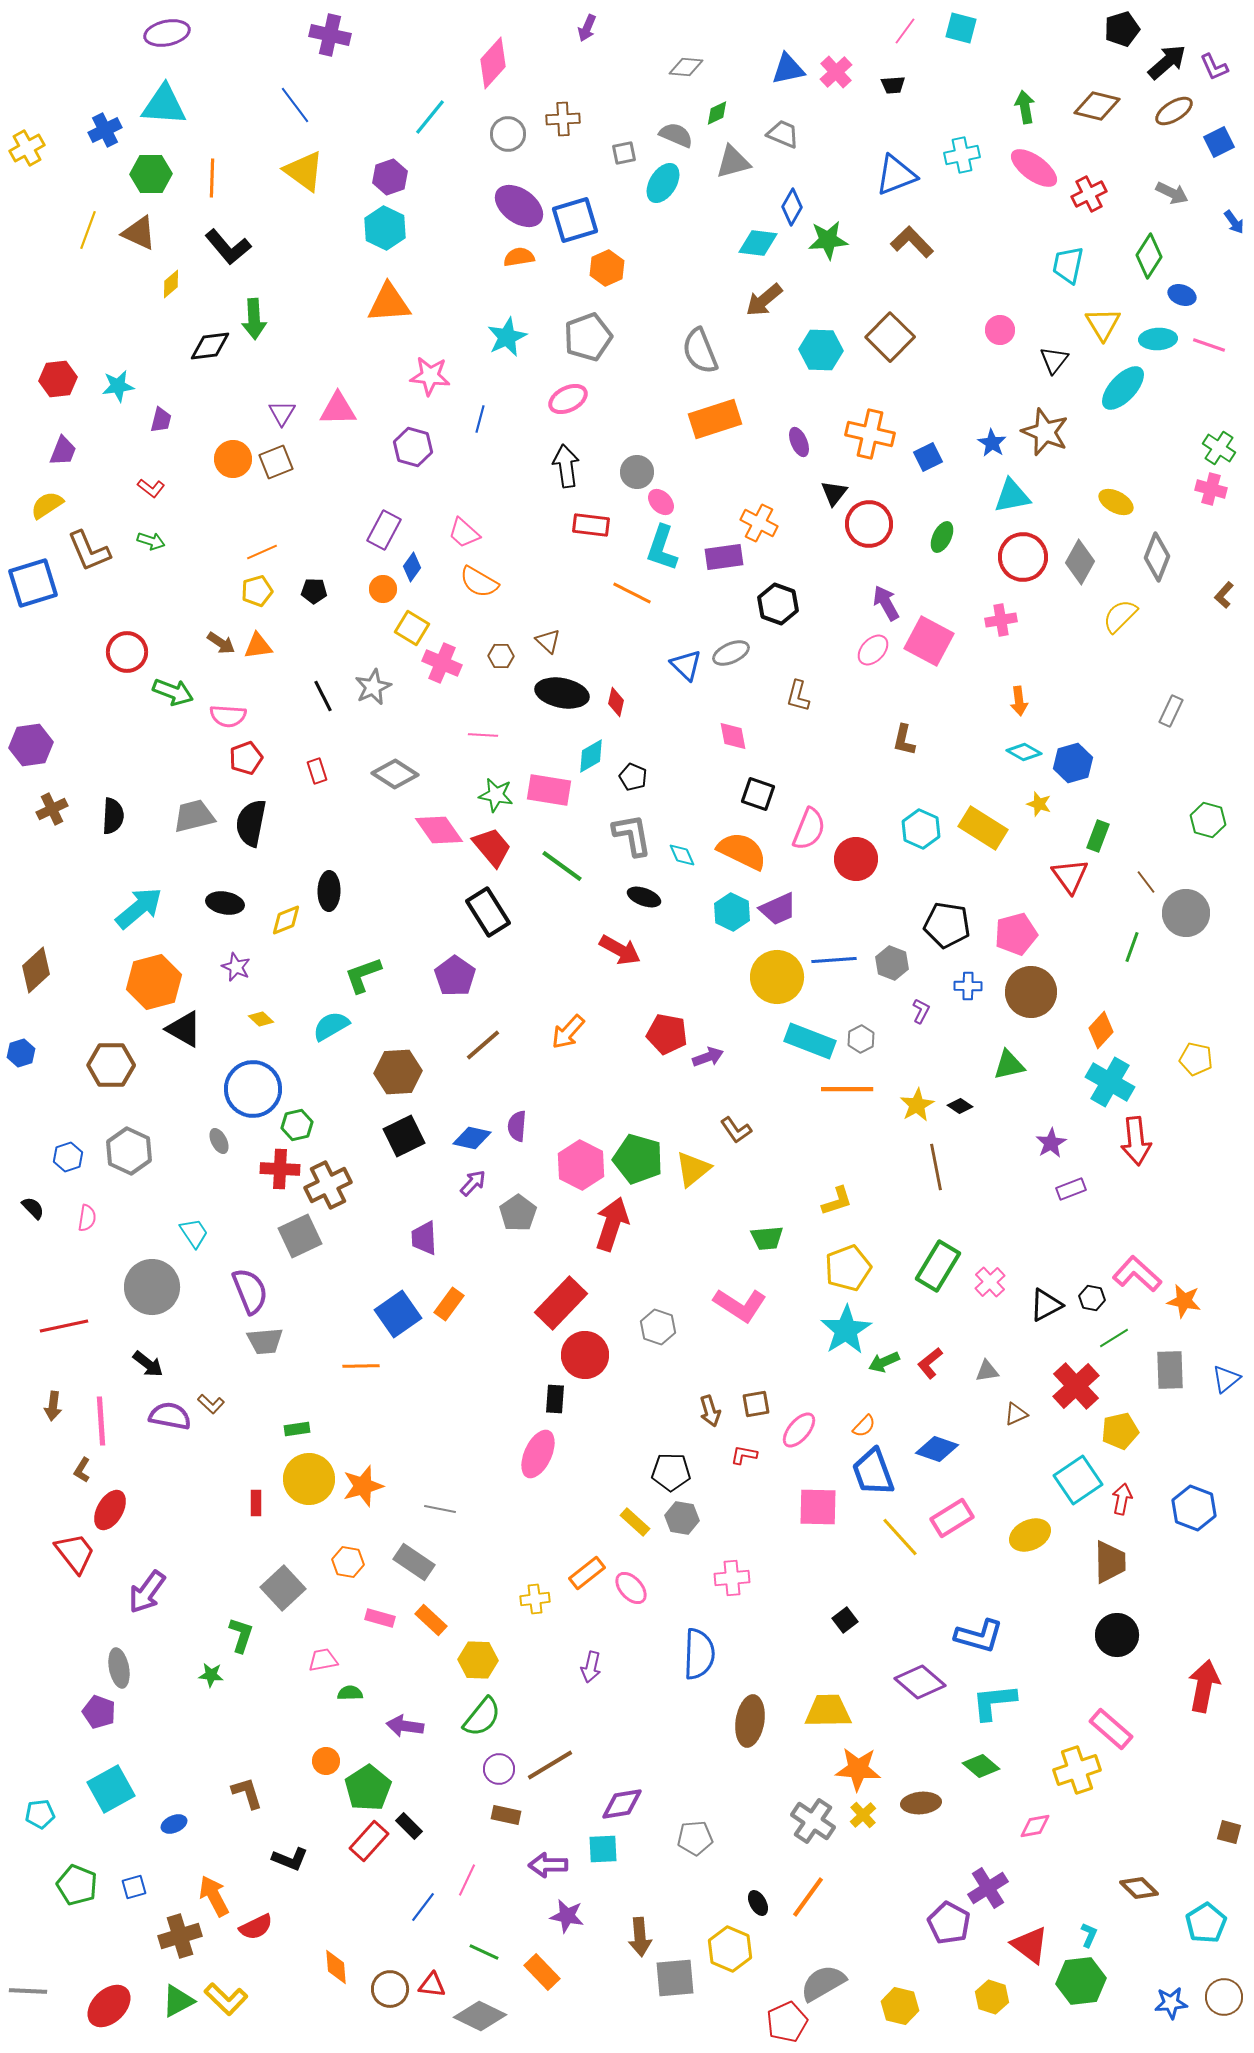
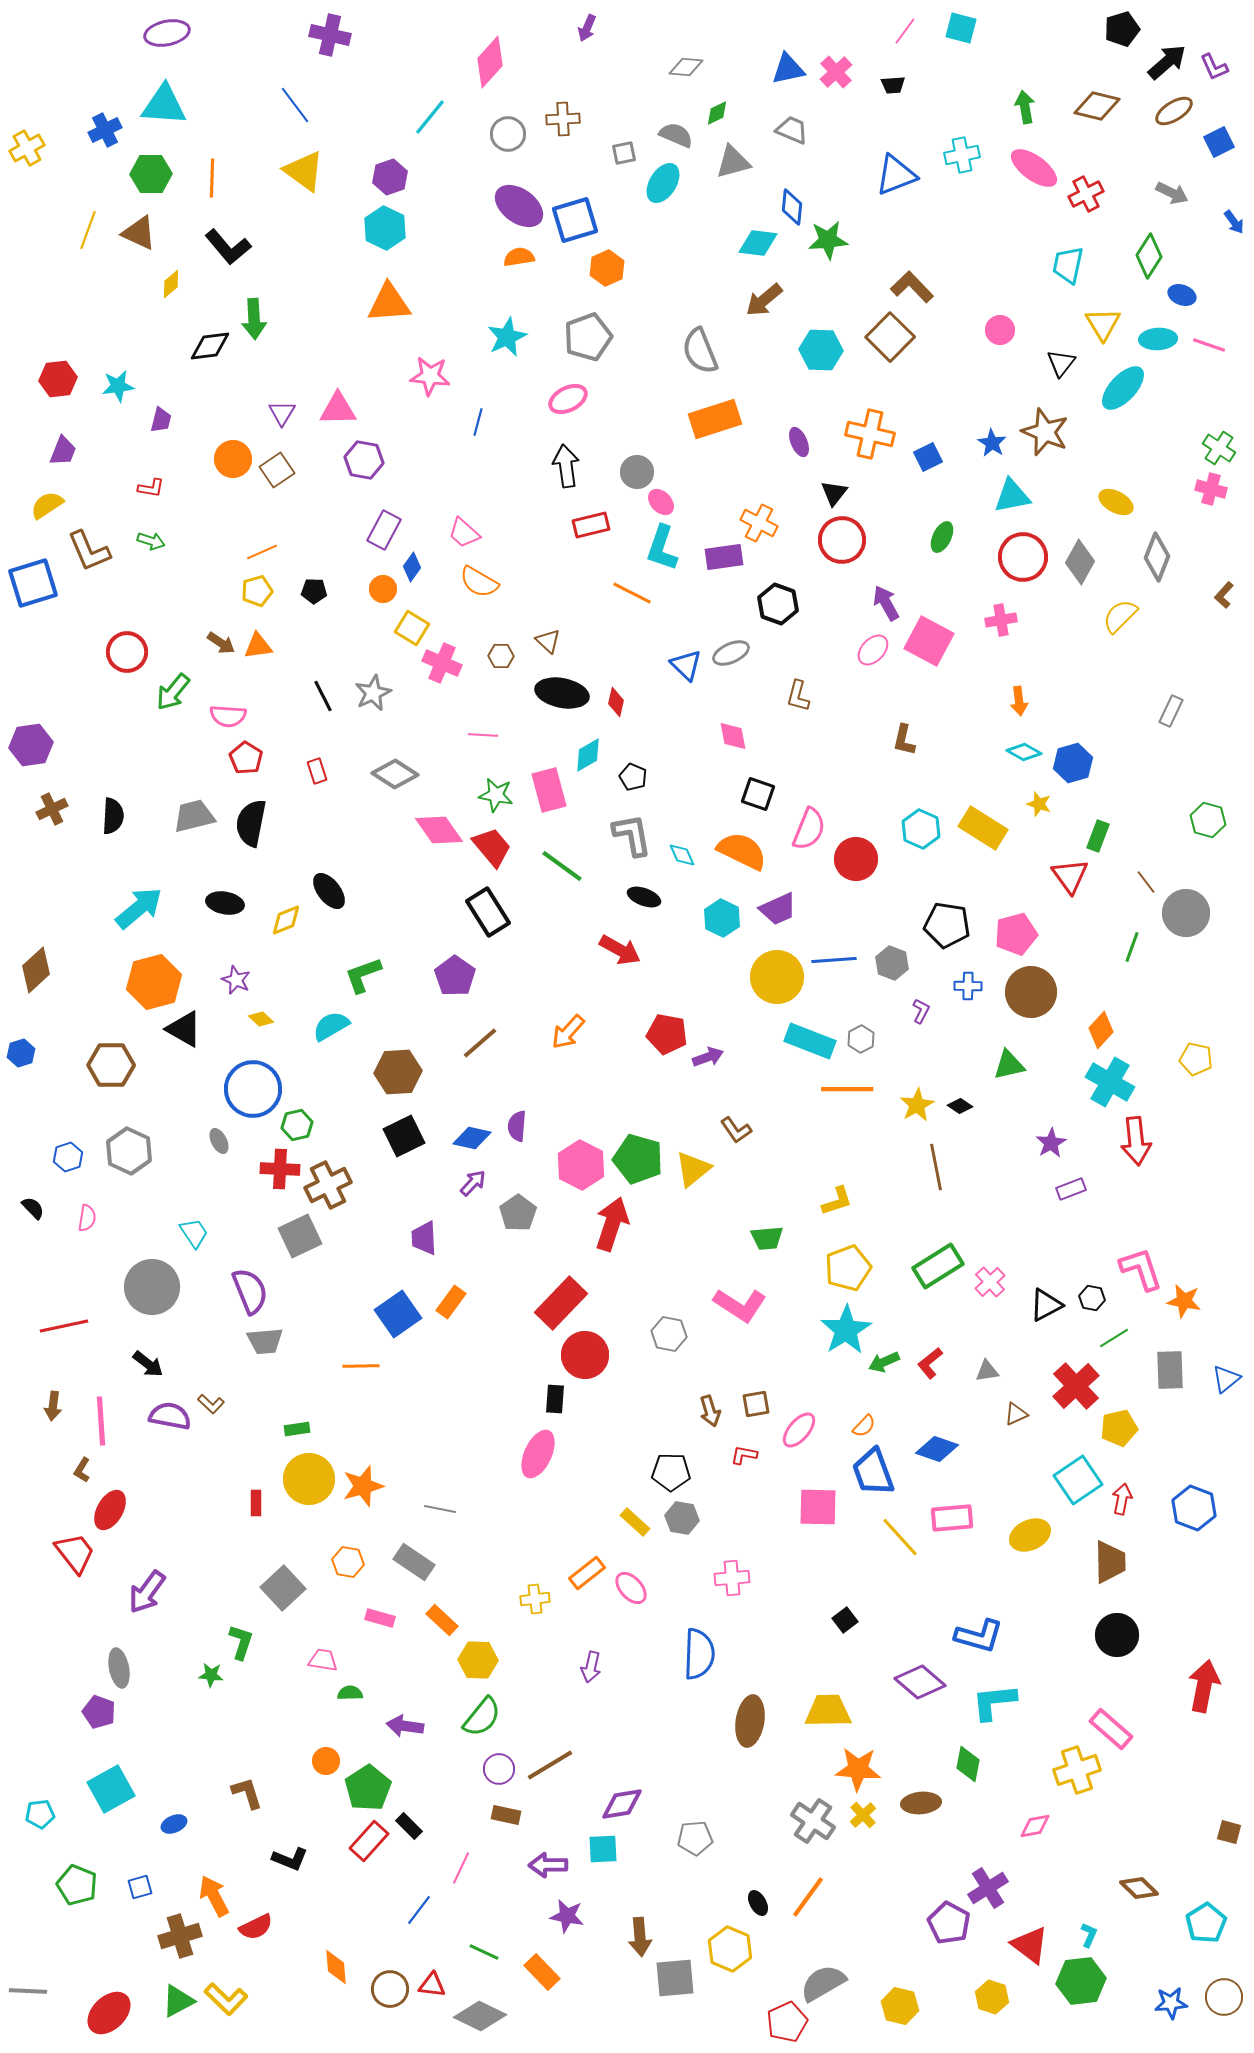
pink diamond at (493, 63): moved 3 px left, 1 px up
gray trapezoid at (783, 134): moved 9 px right, 4 px up
red cross at (1089, 194): moved 3 px left
blue diamond at (792, 207): rotated 24 degrees counterclockwise
brown L-shape at (912, 242): moved 45 px down
black triangle at (1054, 360): moved 7 px right, 3 px down
blue line at (480, 419): moved 2 px left, 3 px down
purple hexagon at (413, 447): moved 49 px left, 13 px down; rotated 6 degrees counterclockwise
brown square at (276, 462): moved 1 px right, 8 px down; rotated 12 degrees counterclockwise
red L-shape at (151, 488): rotated 28 degrees counterclockwise
red circle at (869, 524): moved 27 px left, 16 px down
red rectangle at (591, 525): rotated 21 degrees counterclockwise
gray star at (373, 687): moved 6 px down
green arrow at (173, 692): rotated 108 degrees clockwise
cyan diamond at (591, 756): moved 3 px left, 1 px up
red pentagon at (246, 758): rotated 20 degrees counterclockwise
pink rectangle at (549, 790): rotated 66 degrees clockwise
black ellipse at (329, 891): rotated 39 degrees counterclockwise
cyan hexagon at (732, 912): moved 10 px left, 6 px down
purple star at (236, 967): moved 13 px down
brown line at (483, 1045): moved 3 px left, 2 px up
green rectangle at (938, 1266): rotated 27 degrees clockwise
pink L-shape at (1137, 1274): moved 4 px right, 5 px up; rotated 30 degrees clockwise
orange rectangle at (449, 1304): moved 2 px right, 2 px up
gray hexagon at (658, 1327): moved 11 px right, 7 px down; rotated 8 degrees counterclockwise
yellow pentagon at (1120, 1431): moved 1 px left, 3 px up
pink rectangle at (952, 1518): rotated 27 degrees clockwise
orange rectangle at (431, 1620): moved 11 px right
green L-shape at (241, 1635): moved 7 px down
pink trapezoid at (323, 1660): rotated 20 degrees clockwise
green diamond at (981, 1766): moved 13 px left, 2 px up; rotated 60 degrees clockwise
pink line at (467, 1880): moved 6 px left, 12 px up
blue square at (134, 1887): moved 6 px right
blue line at (423, 1907): moved 4 px left, 3 px down
red ellipse at (109, 2006): moved 7 px down
